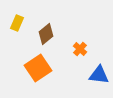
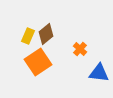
yellow rectangle: moved 11 px right, 13 px down
orange square: moved 6 px up
blue triangle: moved 2 px up
